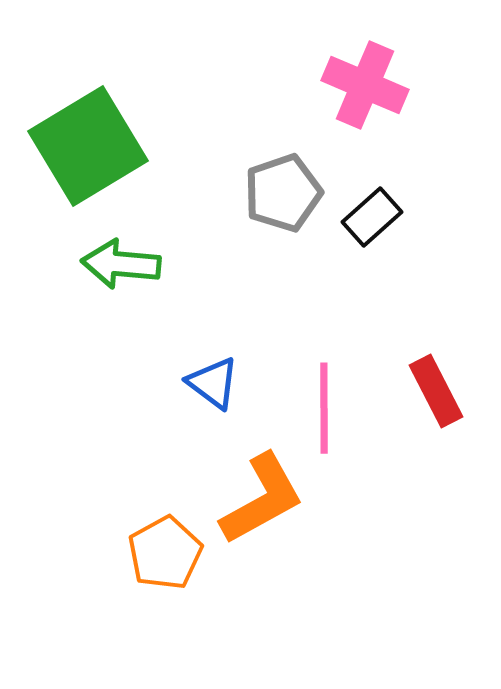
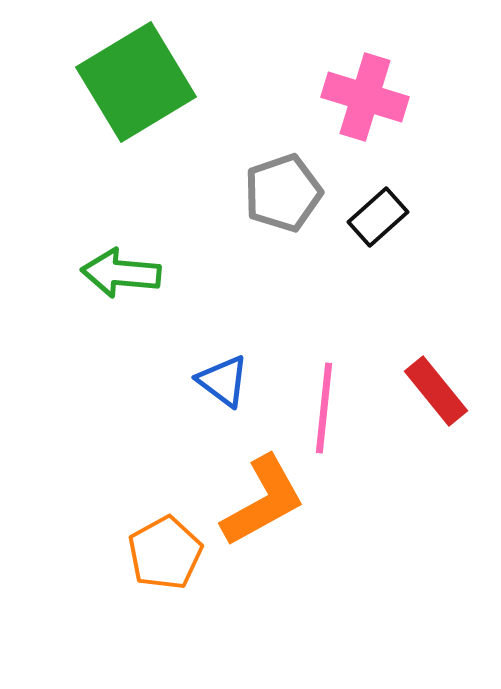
pink cross: moved 12 px down; rotated 6 degrees counterclockwise
green square: moved 48 px right, 64 px up
black rectangle: moved 6 px right
green arrow: moved 9 px down
blue triangle: moved 10 px right, 2 px up
red rectangle: rotated 12 degrees counterclockwise
pink line: rotated 6 degrees clockwise
orange L-shape: moved 1 px right, 2 px down
